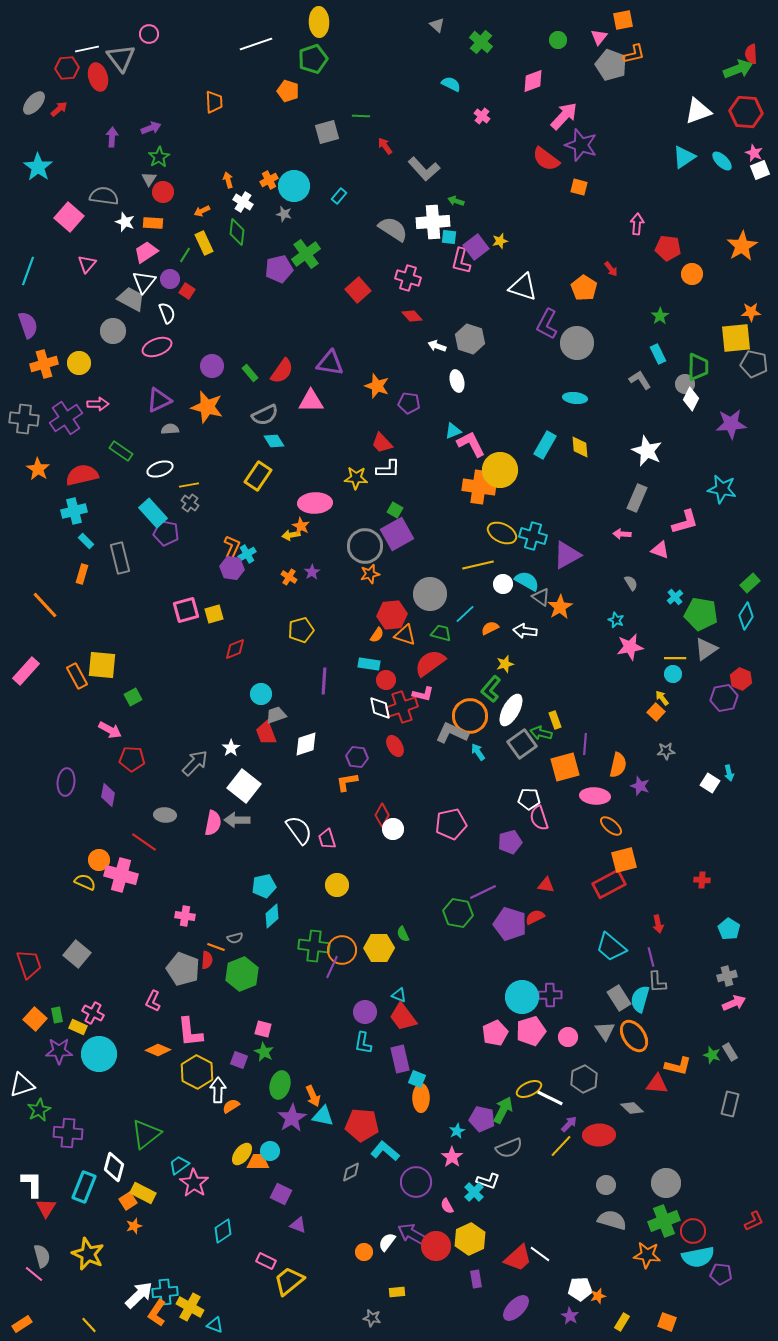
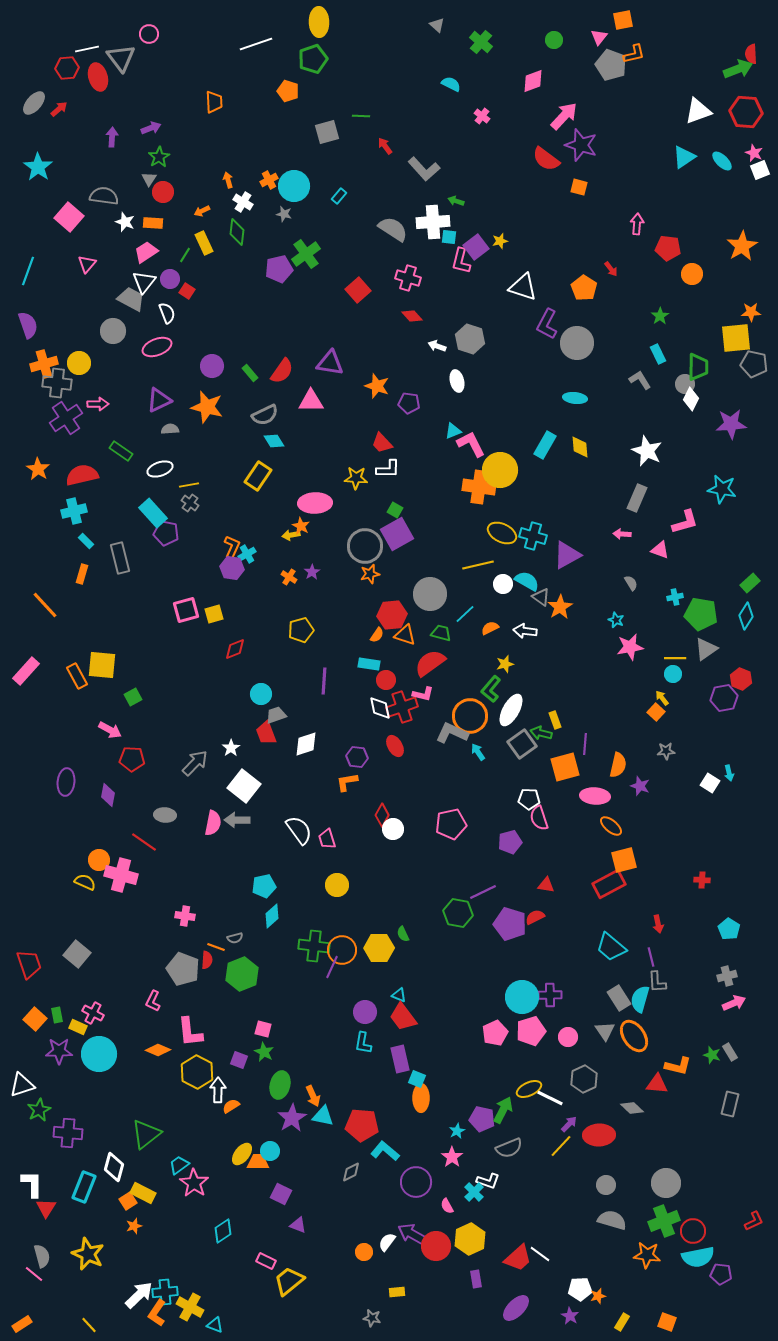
green circle at (558, 40): moved 4 px left
gray cross at (24, 419): moved 33 px right, 36 px up
cyan cross at (675, 597): rotated 28 degrees clockwise
